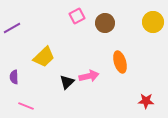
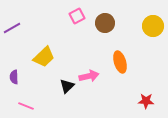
yellow circle: moved 4 px down
black triangle: moved 4 px down
